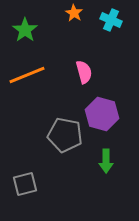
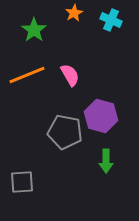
orange star: rotated 12 degrees clockwise
green star: moved 9 px right
pink semicircle: moved 14 px left, 3 px down; rotated 15 degrees counterclockwise
purple hexagon: moved 1 px left, 2 px down
gray pentagon: moved 3 px up
gray square: moved 3 px left, 2 px up; rotated 10 degrees clockwise
